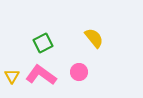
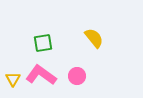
green square: rotated 18 degrees clockwise
pink circle: moved 2 px left, 4 px down
yellow triangle: moved 1 px right, 3 px down
